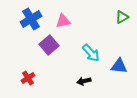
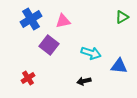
purple square: rotated 12 degrees counterclockwise
cyan arrow: rotated 30 degrees counterclockwise
